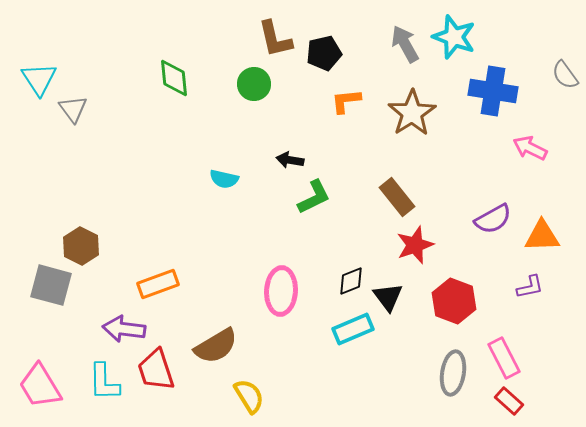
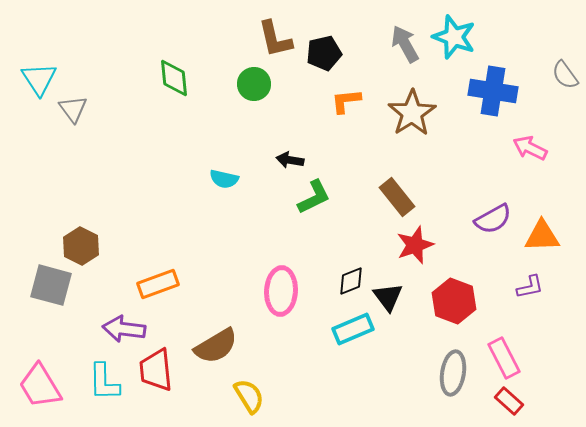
red trapezoid: rotated 12 degrees clockwise
